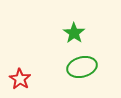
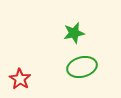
green star: rotated 25 degrees clockwise
